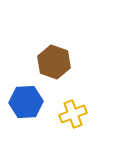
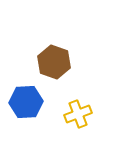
yellow cross: moved 5 px right
